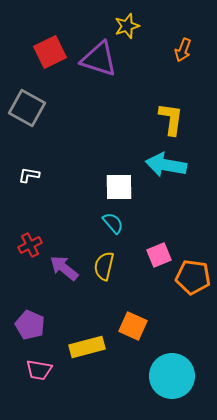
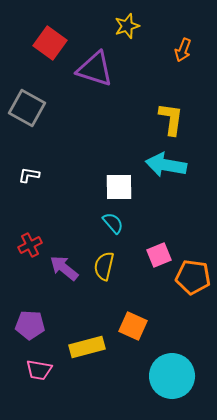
red square: moved 9 px up; rotated 28 degrees counterclockwise
purple triangle: moved 4 px left, 10 px down
purple pentagon: rotated 20 degrees counterclockwise
